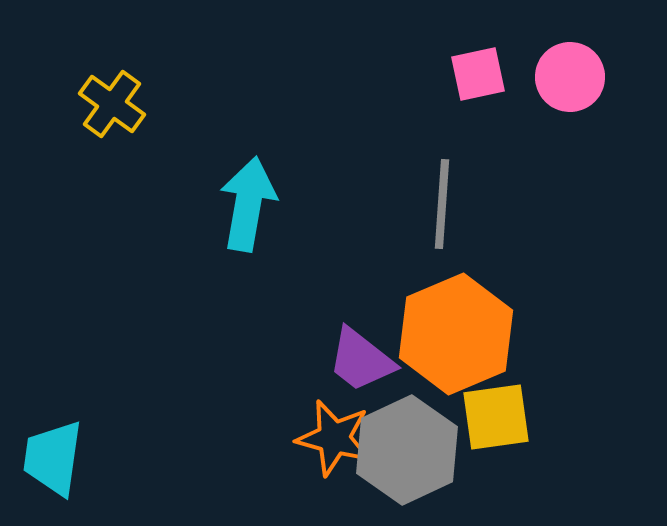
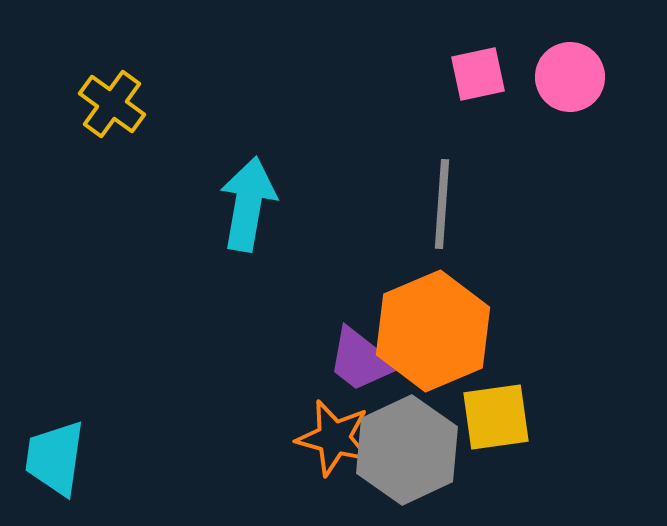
orange hexagon: moved 23 px left, 3 px up
cyan trapezoid: moved 2 px right
